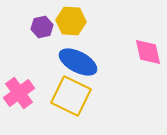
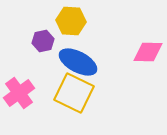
purple hexagon: moved 1 px right, 14 px down
pink diamond: rotated 76 degrees counterclockwise
yellow square: moved 3 px right, 3 px up
